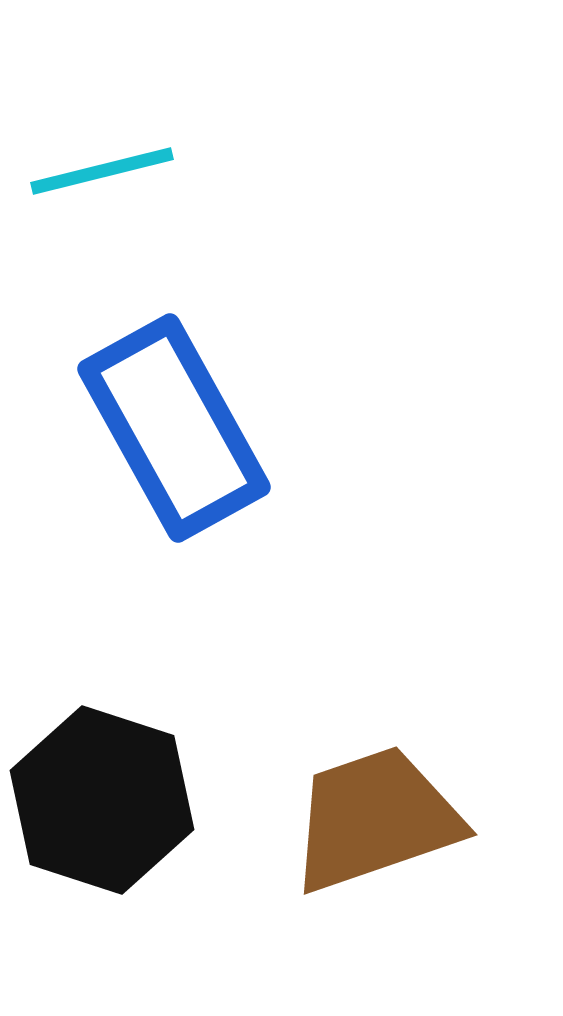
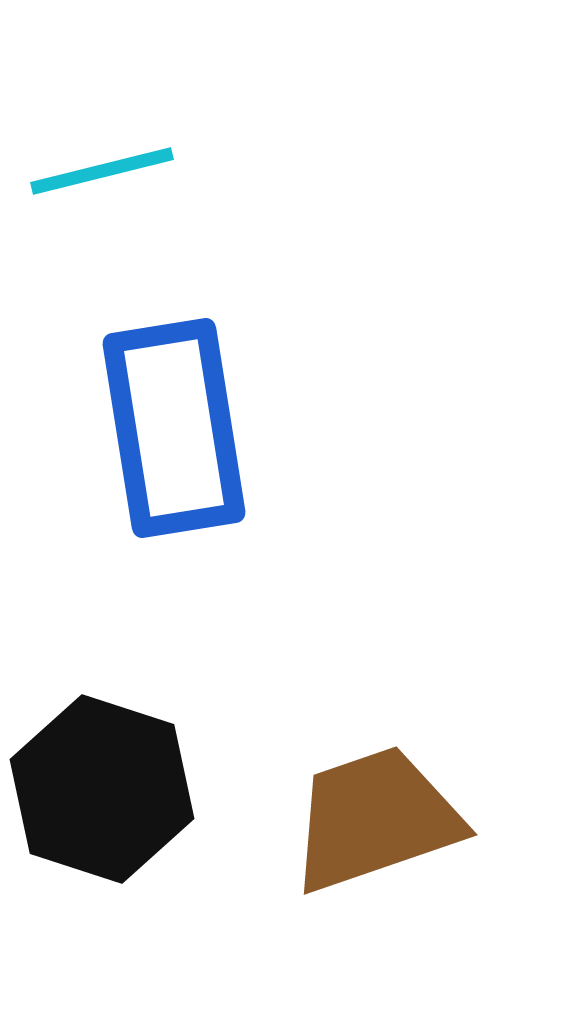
blue rectangle: rotated 20 degrees clockwise
black hexagon: moved 11 px up
